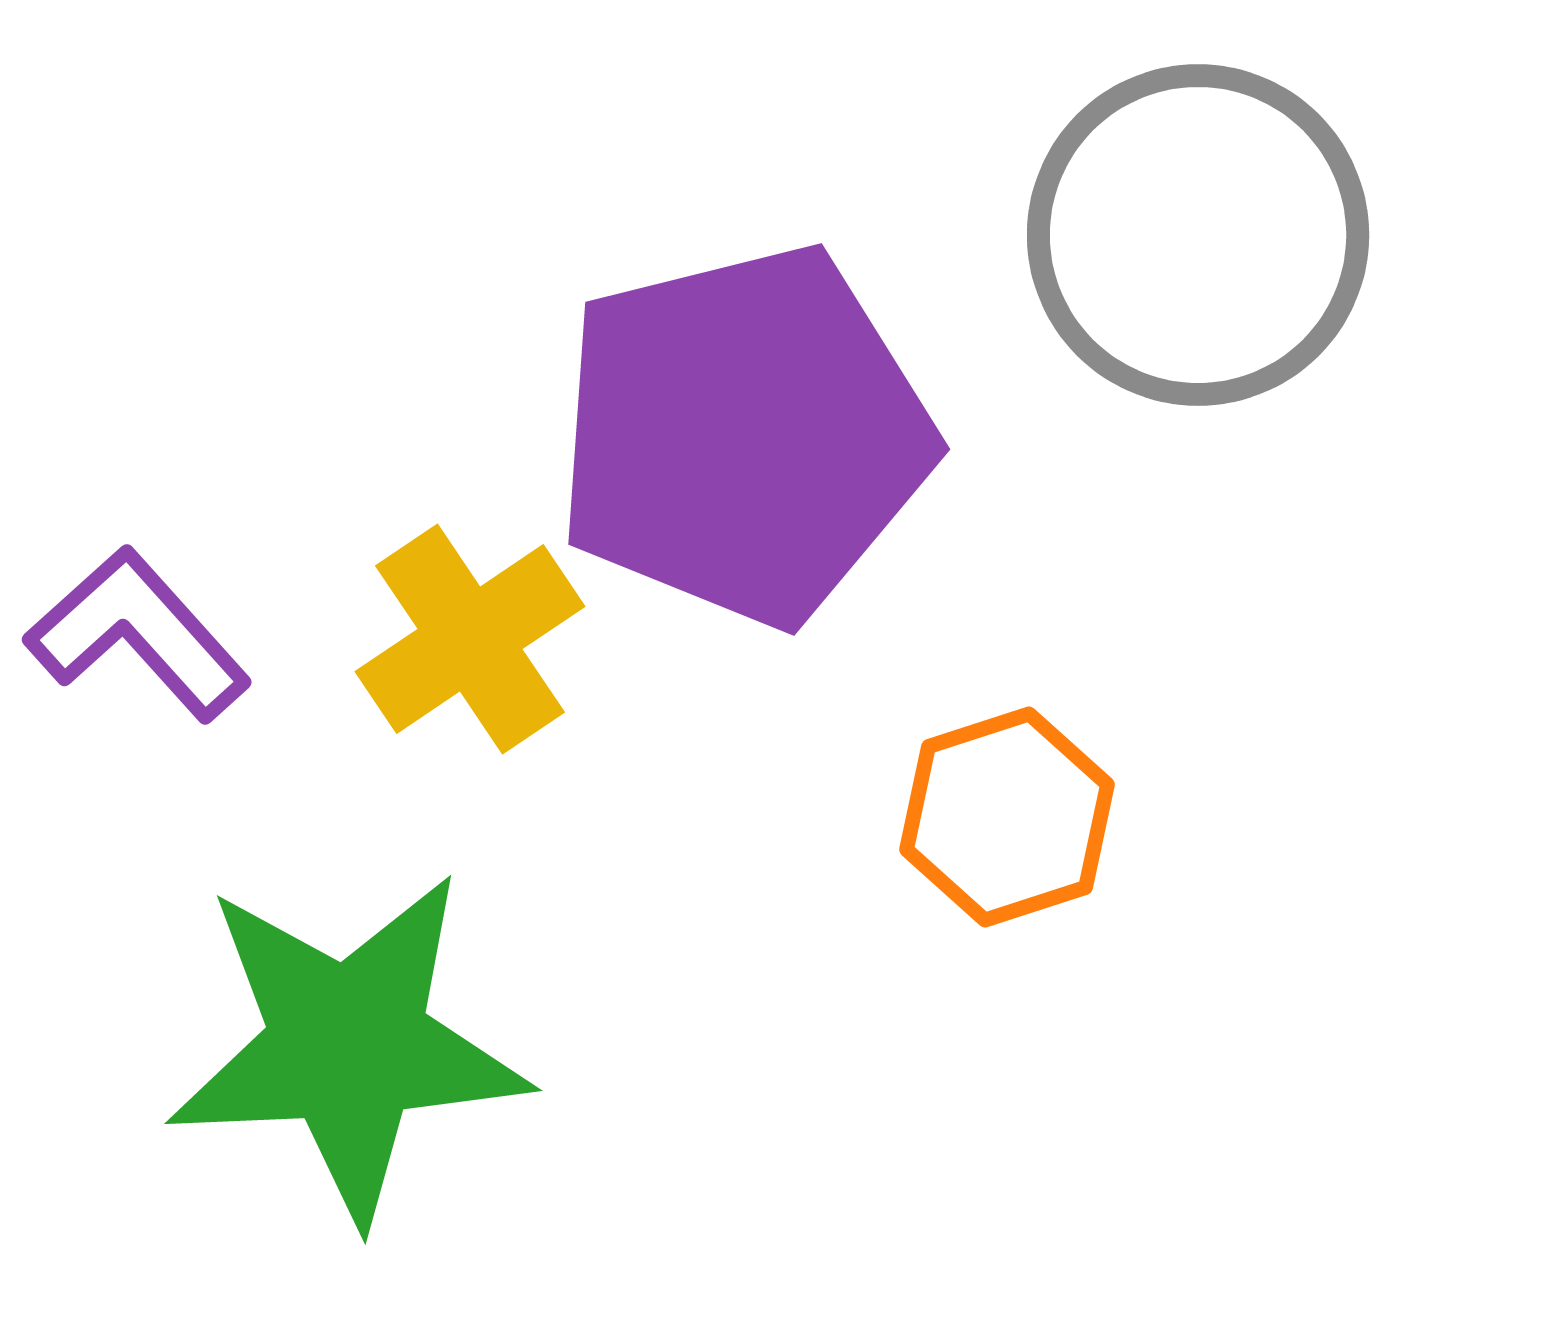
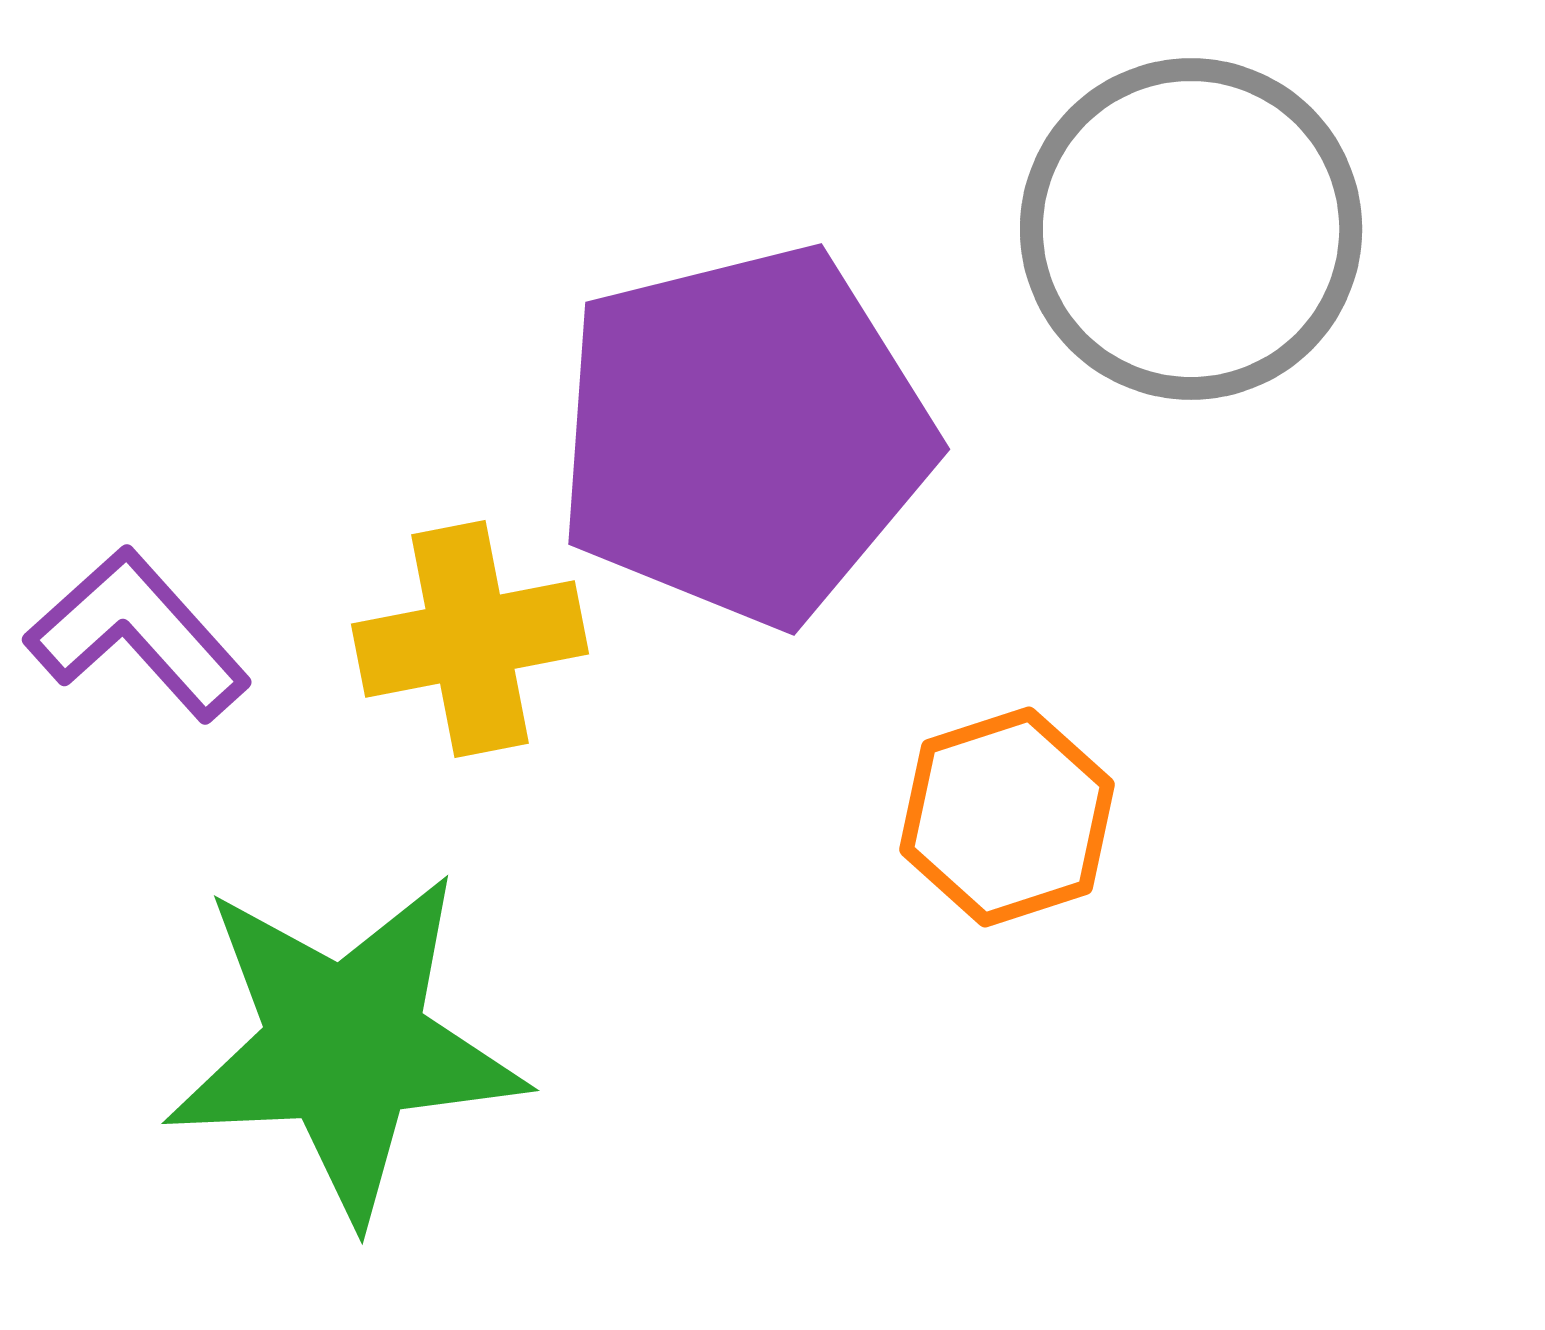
gray circle: moved 7 px left, 6 px up
yellow cross: rotated 23 degrees clockwise
green star: moved 3 px left
